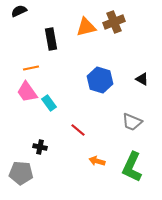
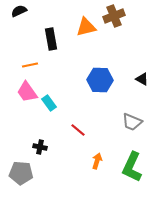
brown cross: moved 6 px up
orange line: moved 1 px left, 3 px up
blue hexagon: rotated 15 degrees counterclockwise
orange arrow: rotated 91 degrees clockwise
